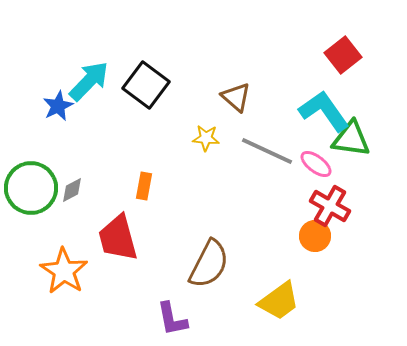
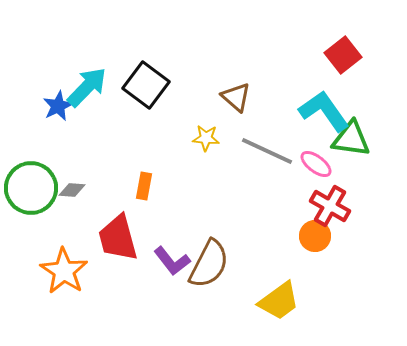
cyan arrow: moved 2 px left, 6 px down
gray diamond: rotated 32 degrees clockwise
purple L-shape: moved 58 px up; rotated 27 degrees counterclockwise
